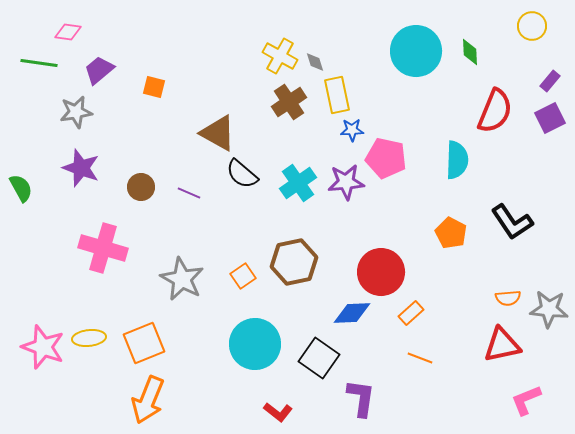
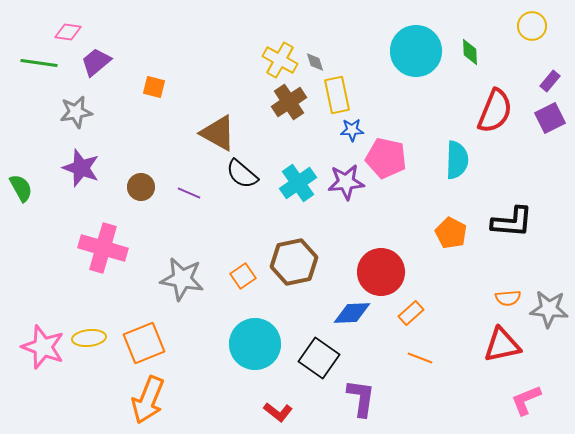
yellow cross at (280, 56): moved 4 px down
purple trapezoid at (99, 70): moved 3 px left, 8 px up
black L-shape at (512, 222): rotated 51 degrees counterclockwise
gray star at (182, 279): rotated 18 degrees counterclockwise
